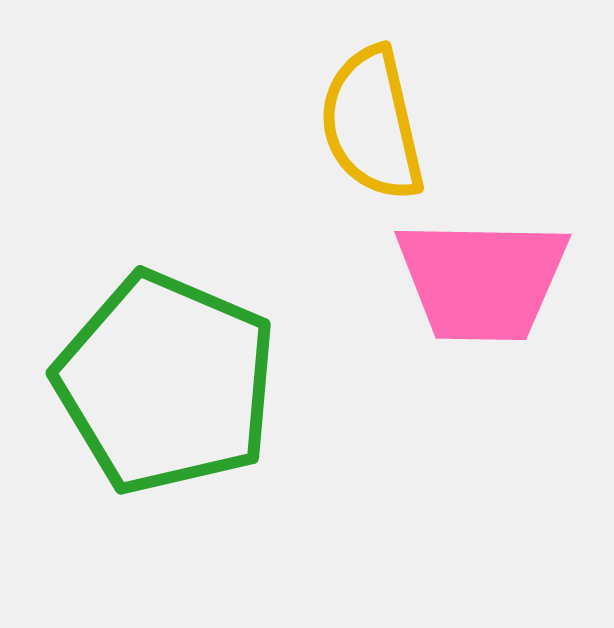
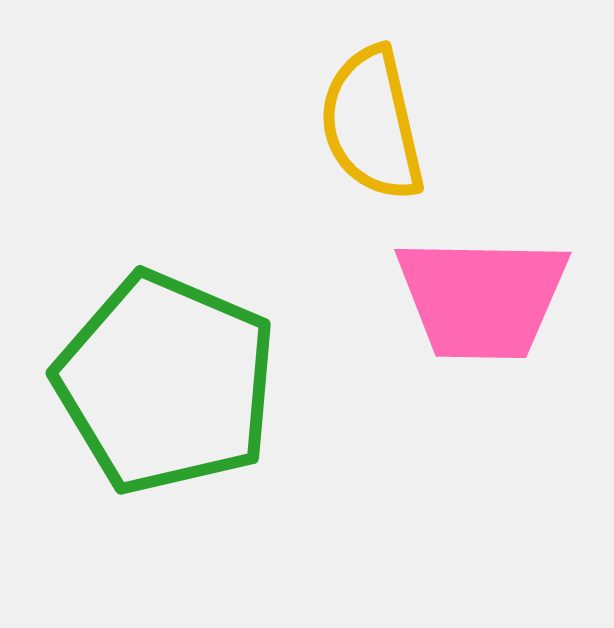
pink trapezoid: moved 18 px down
